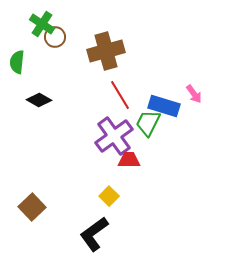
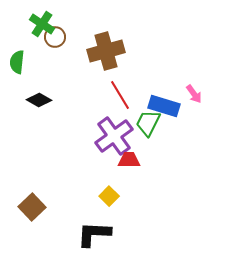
black L-shape: rotated 39 degrees clockwise
